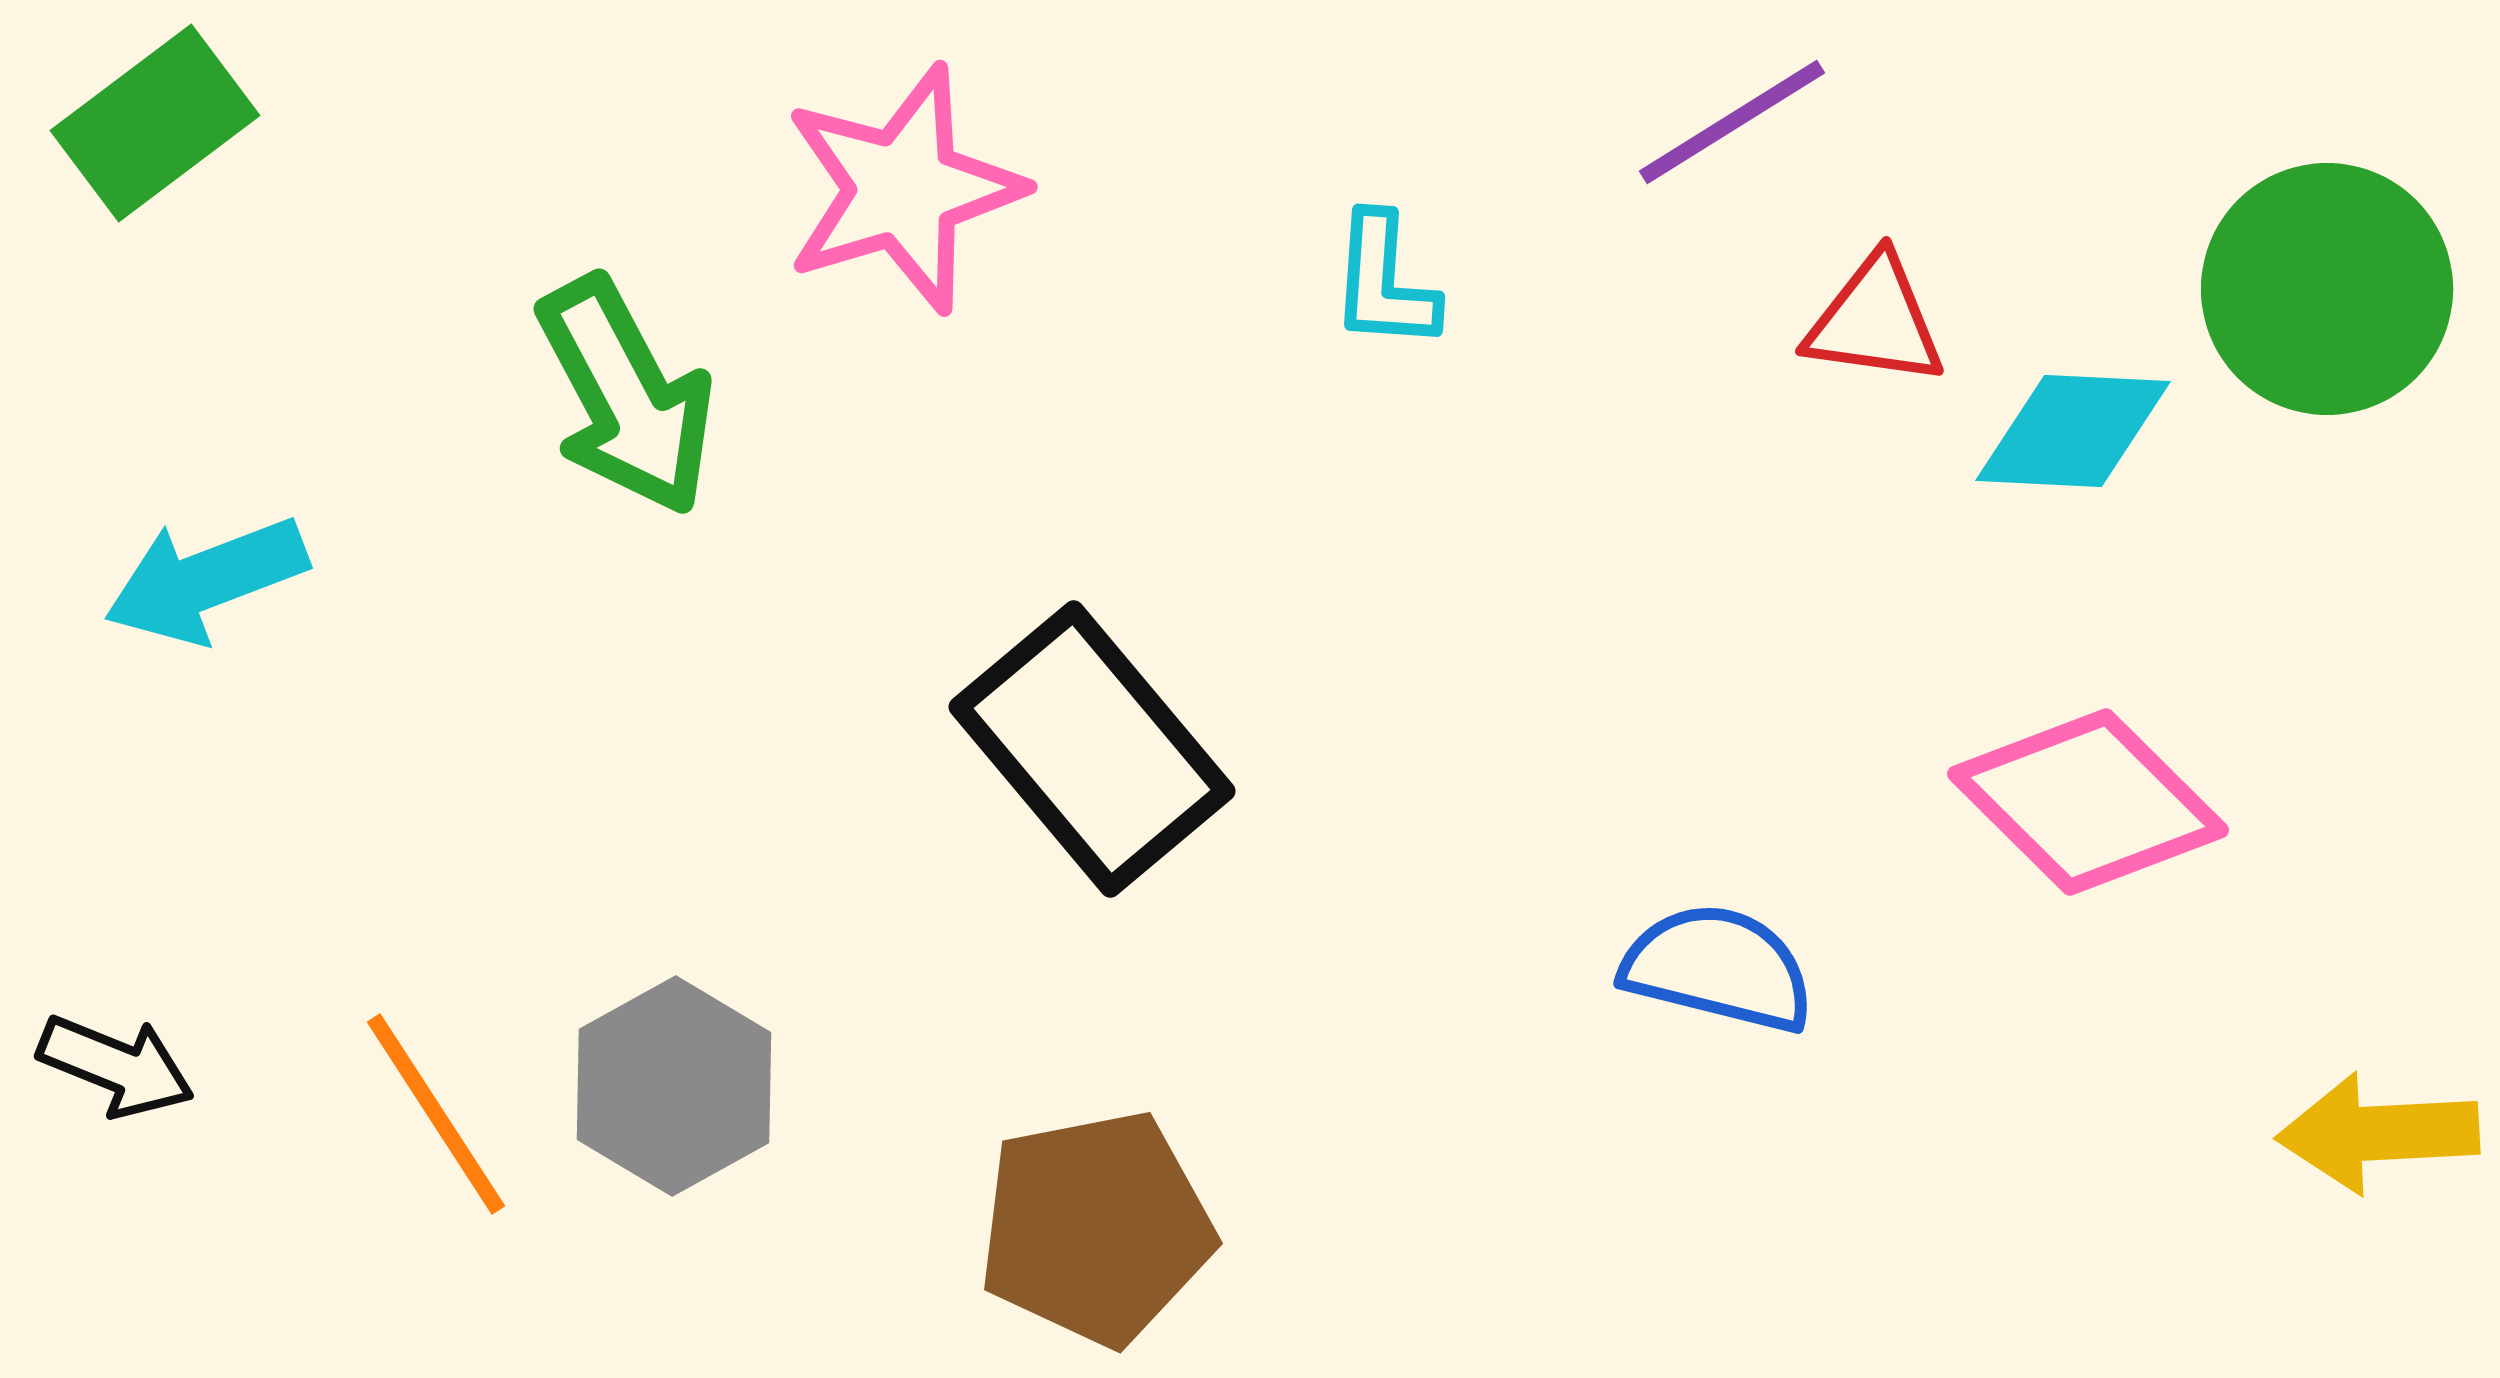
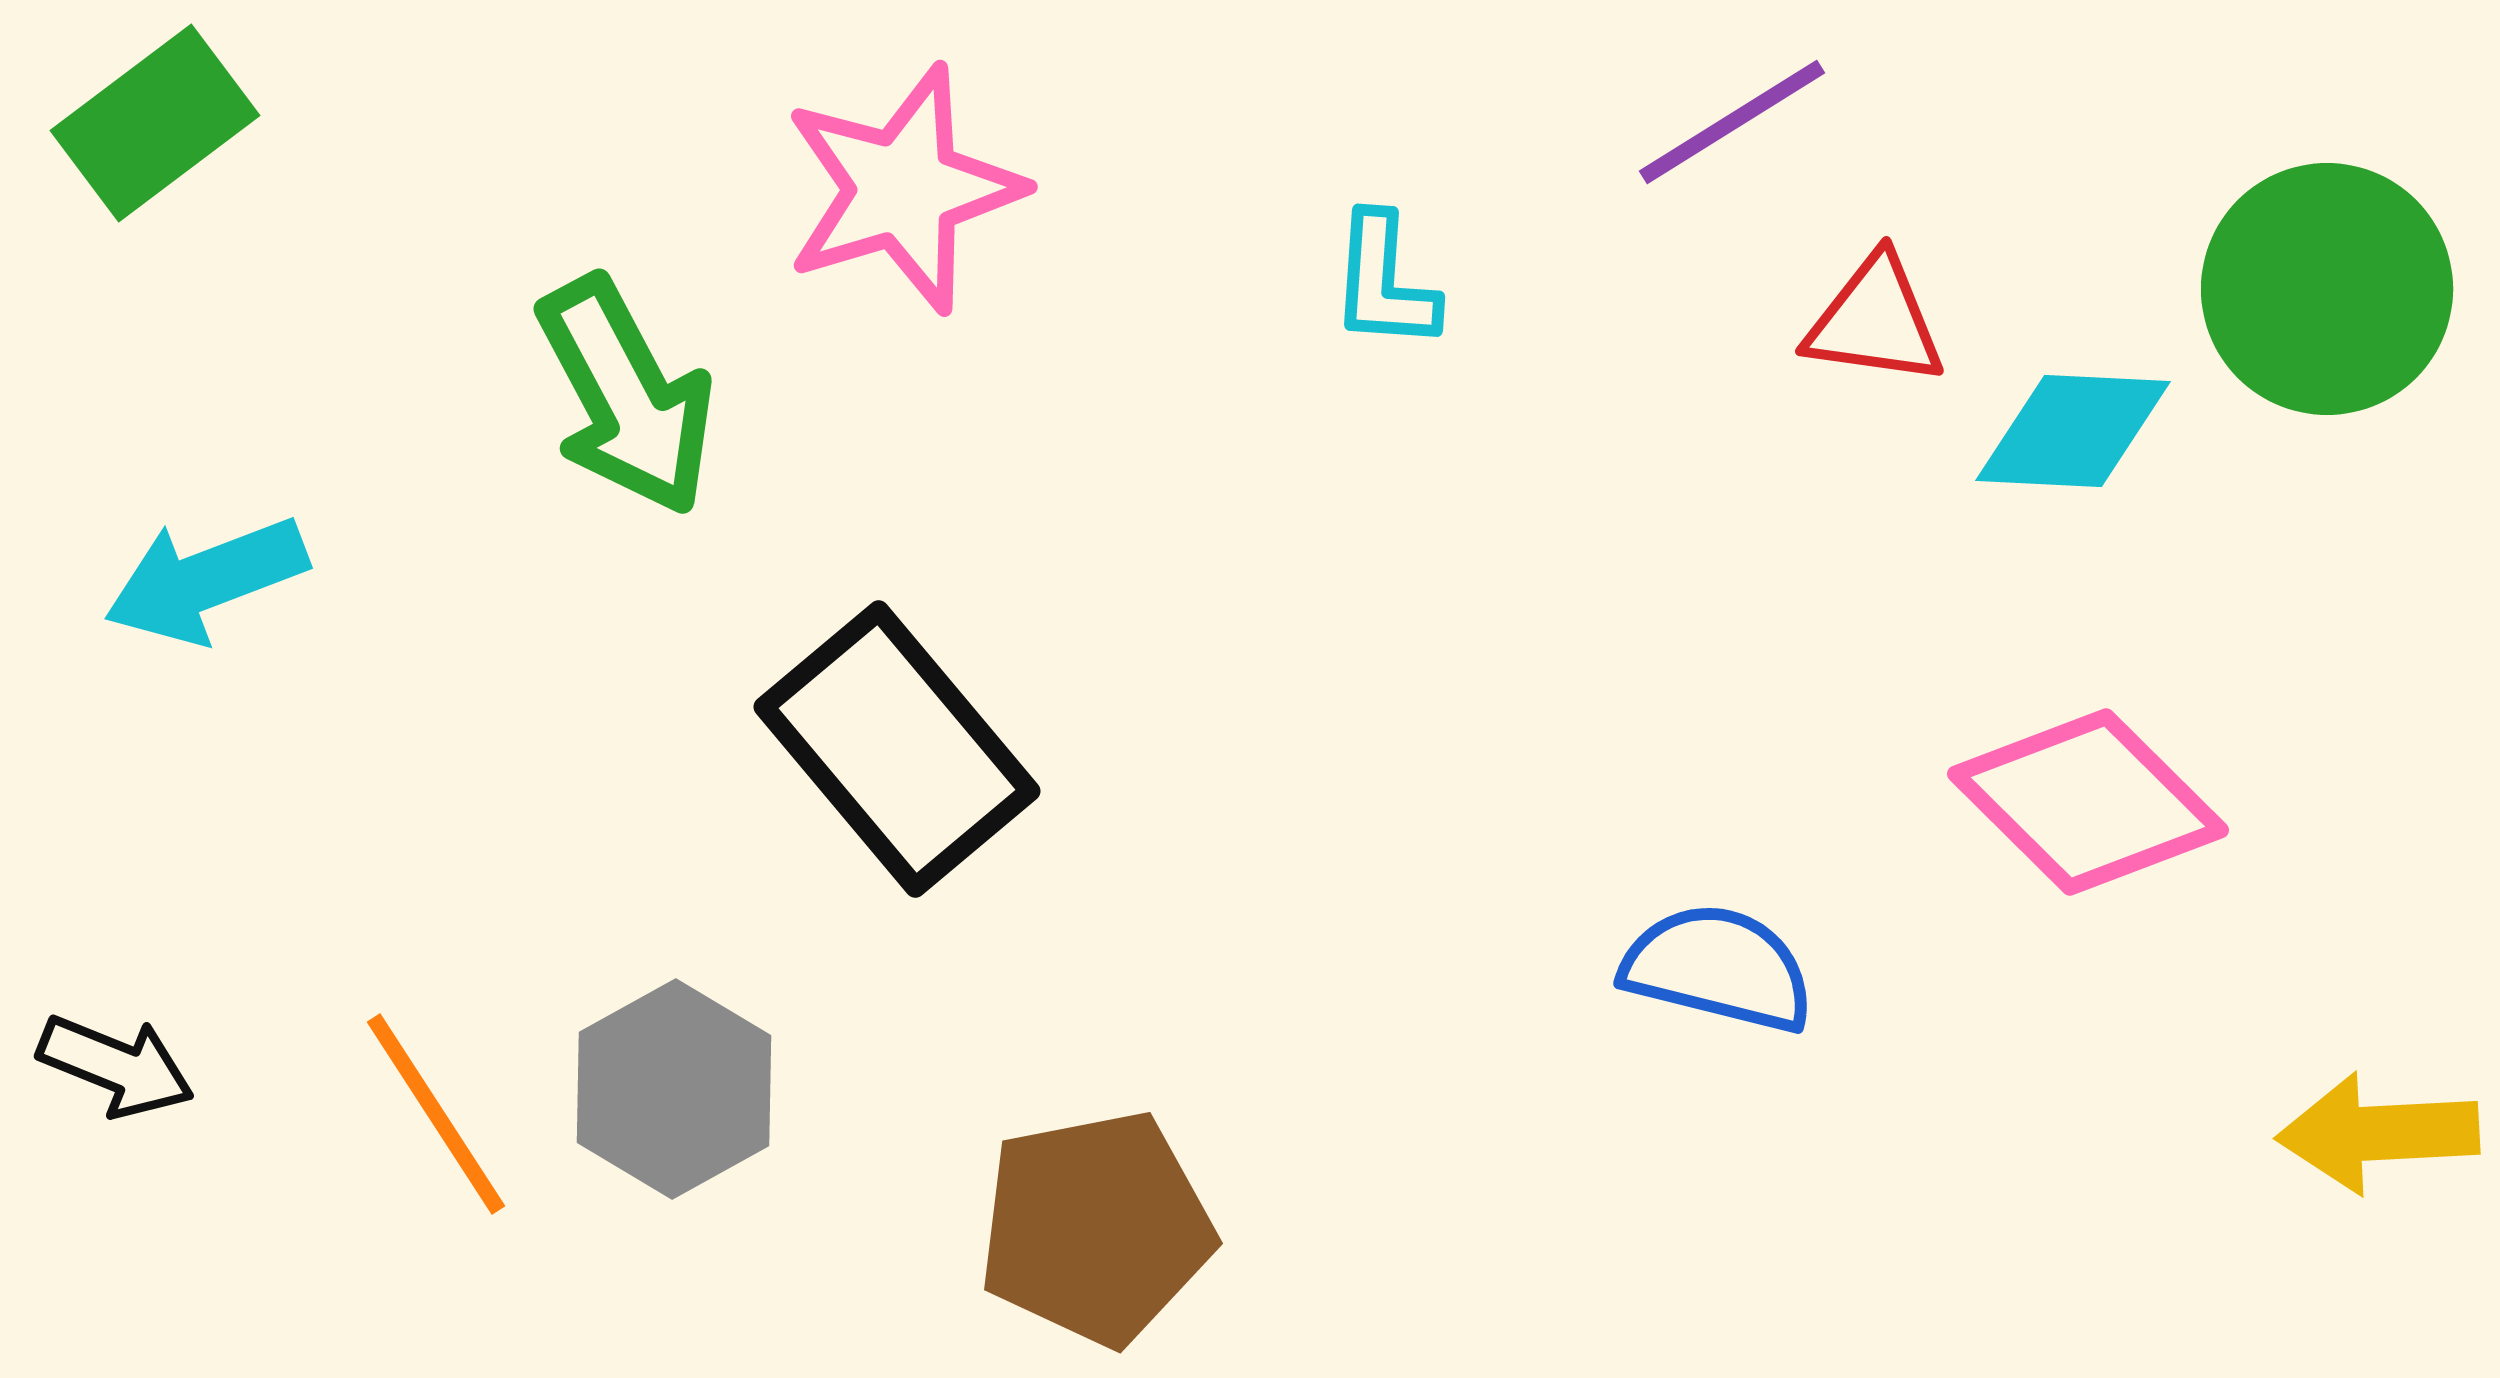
black rectangle: moved 195 px left
gray hexagon: moved 3 px down
